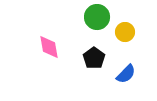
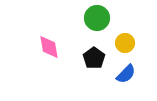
green circle: moved 1 px down
yellow circle: moved 11 px down
